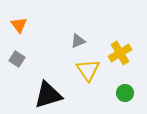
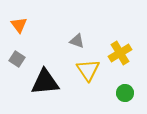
gray triangle: moved 1 px left; rotated 42 degrees clockwise
black triangle: moved 3 px left, 13 px up; rotated 12 degrees clockwise
